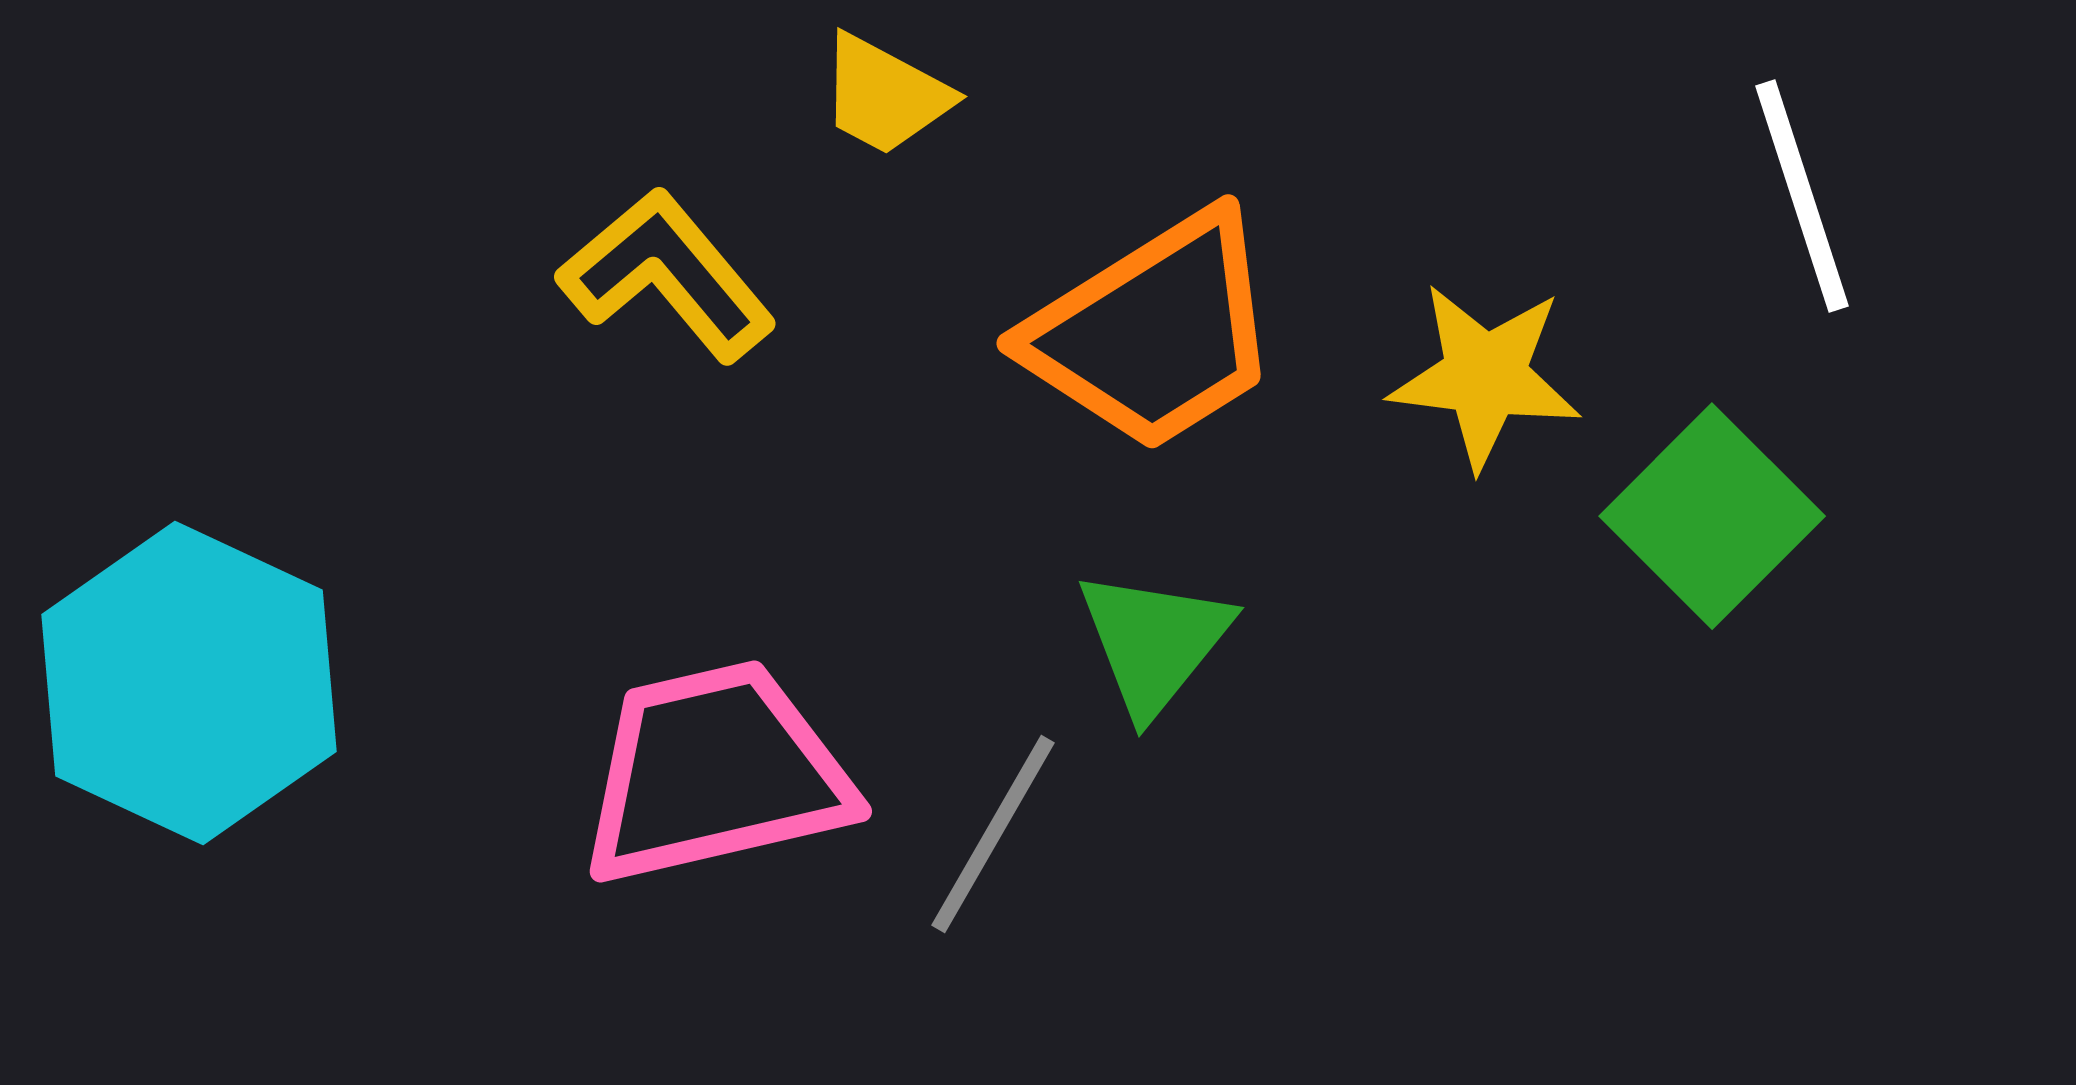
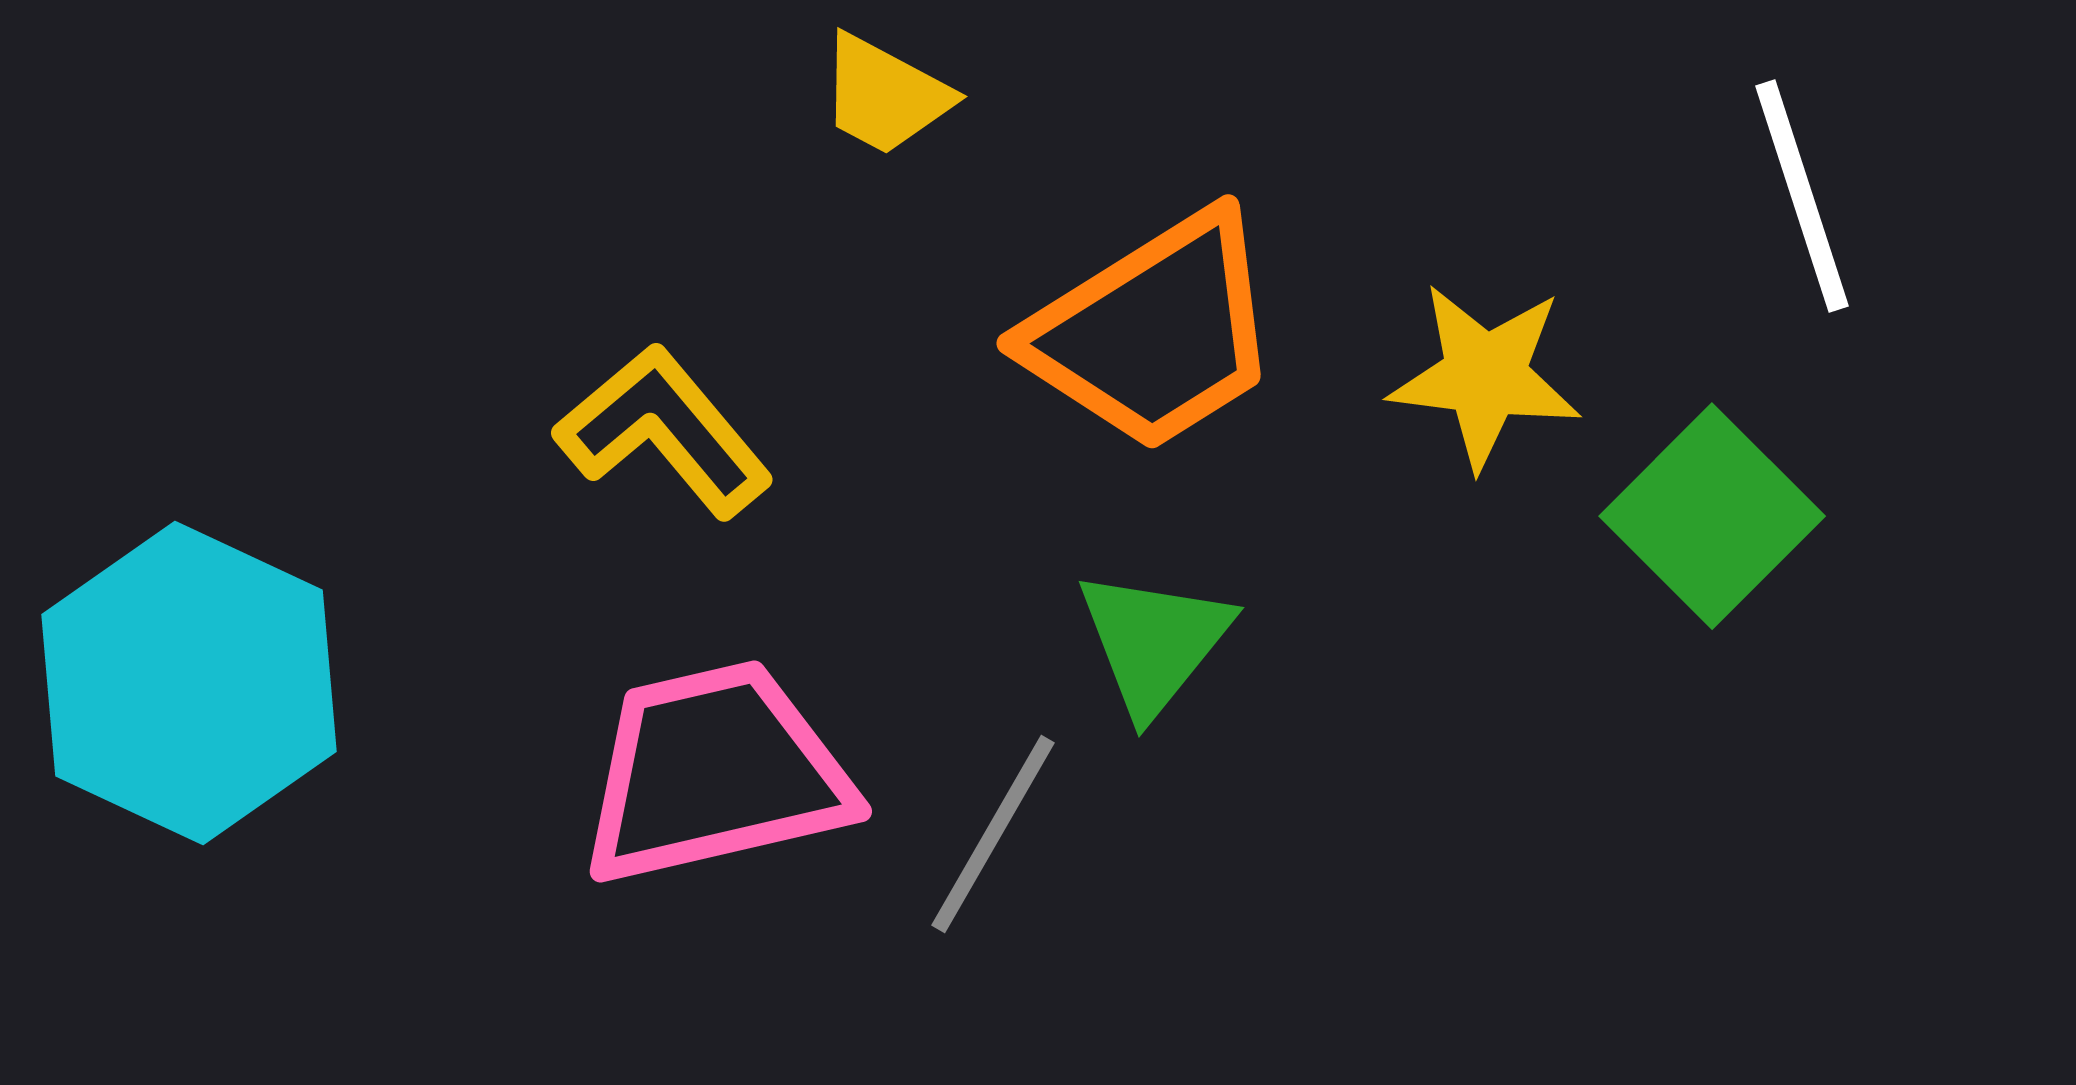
yellow L-shape: moved 3 px left, 156 px down
